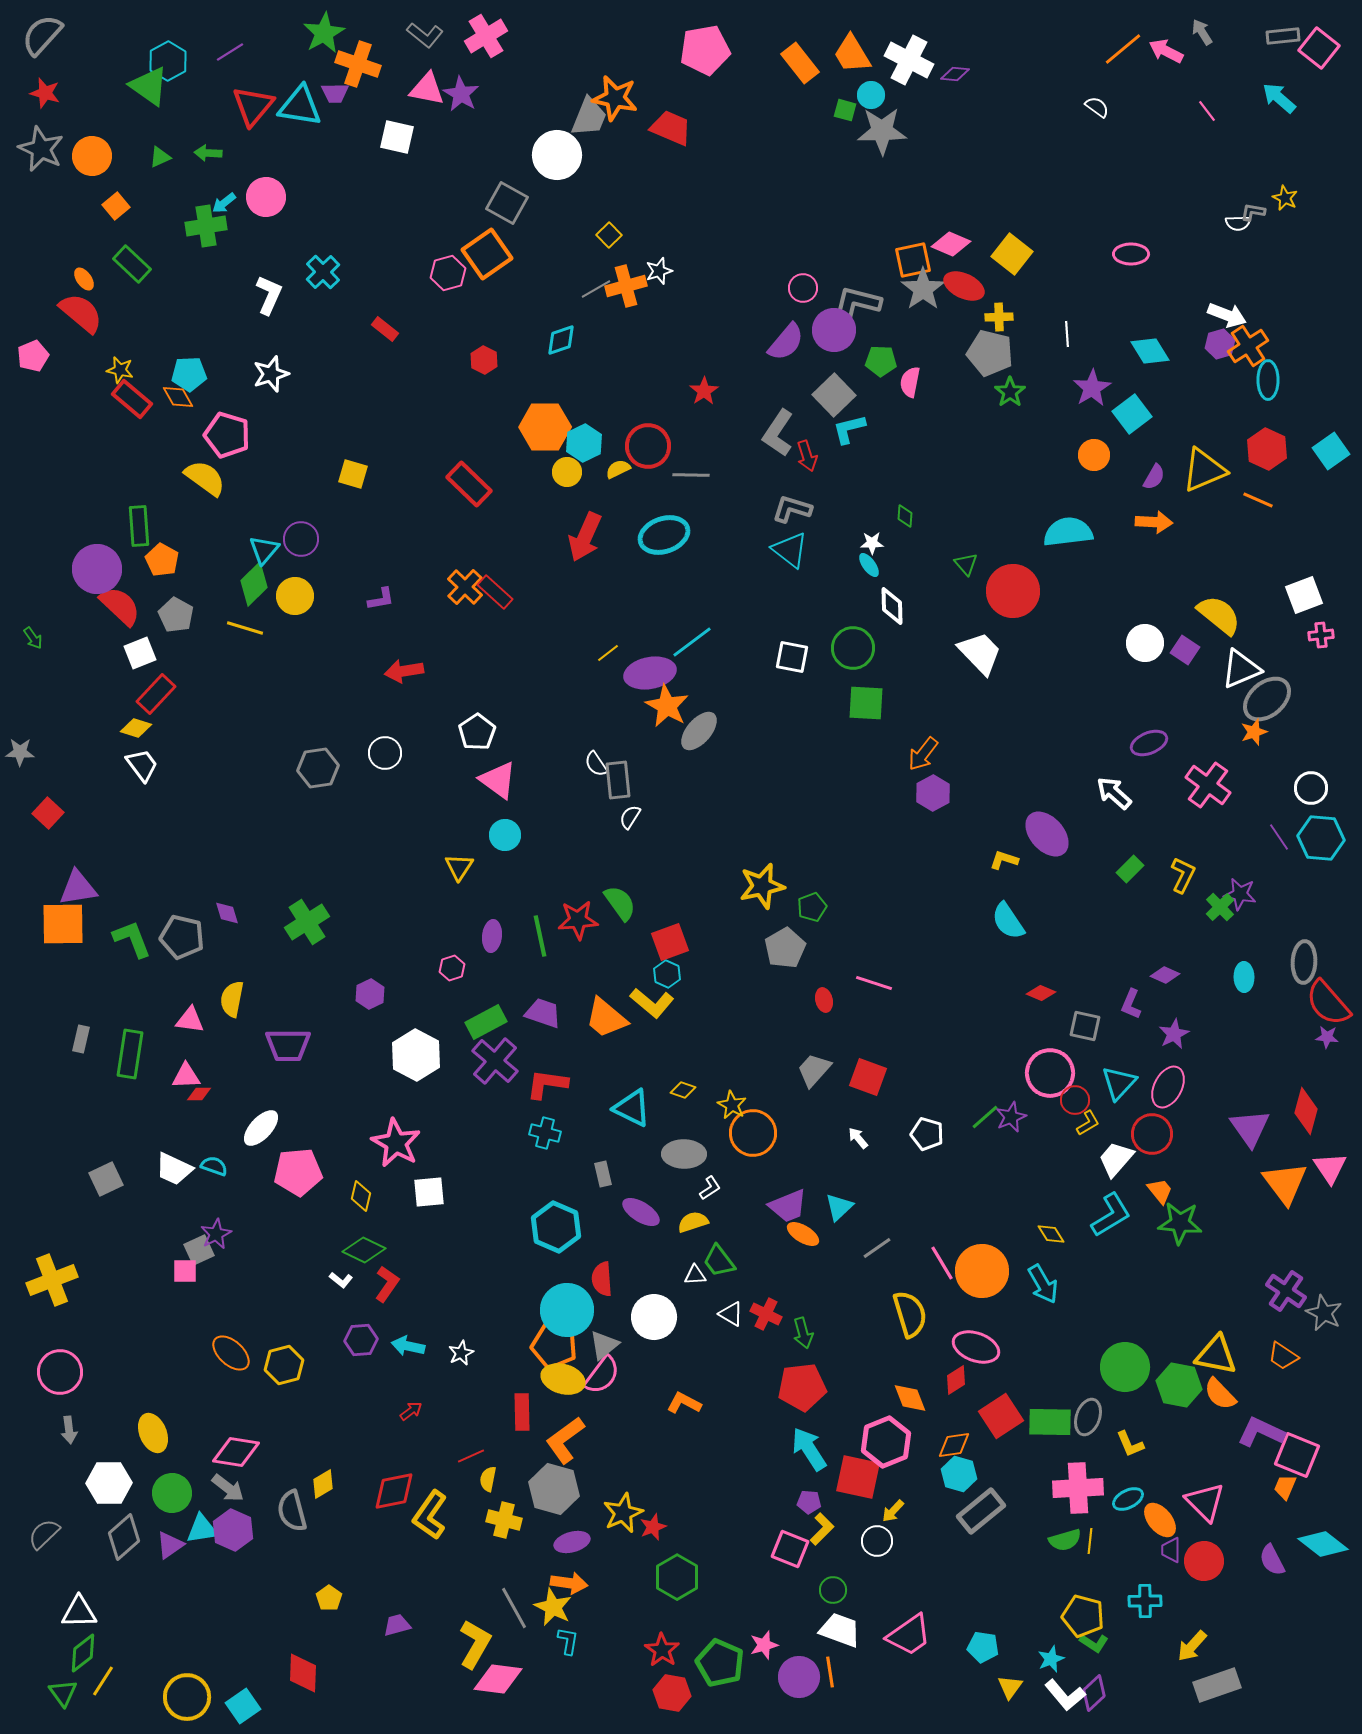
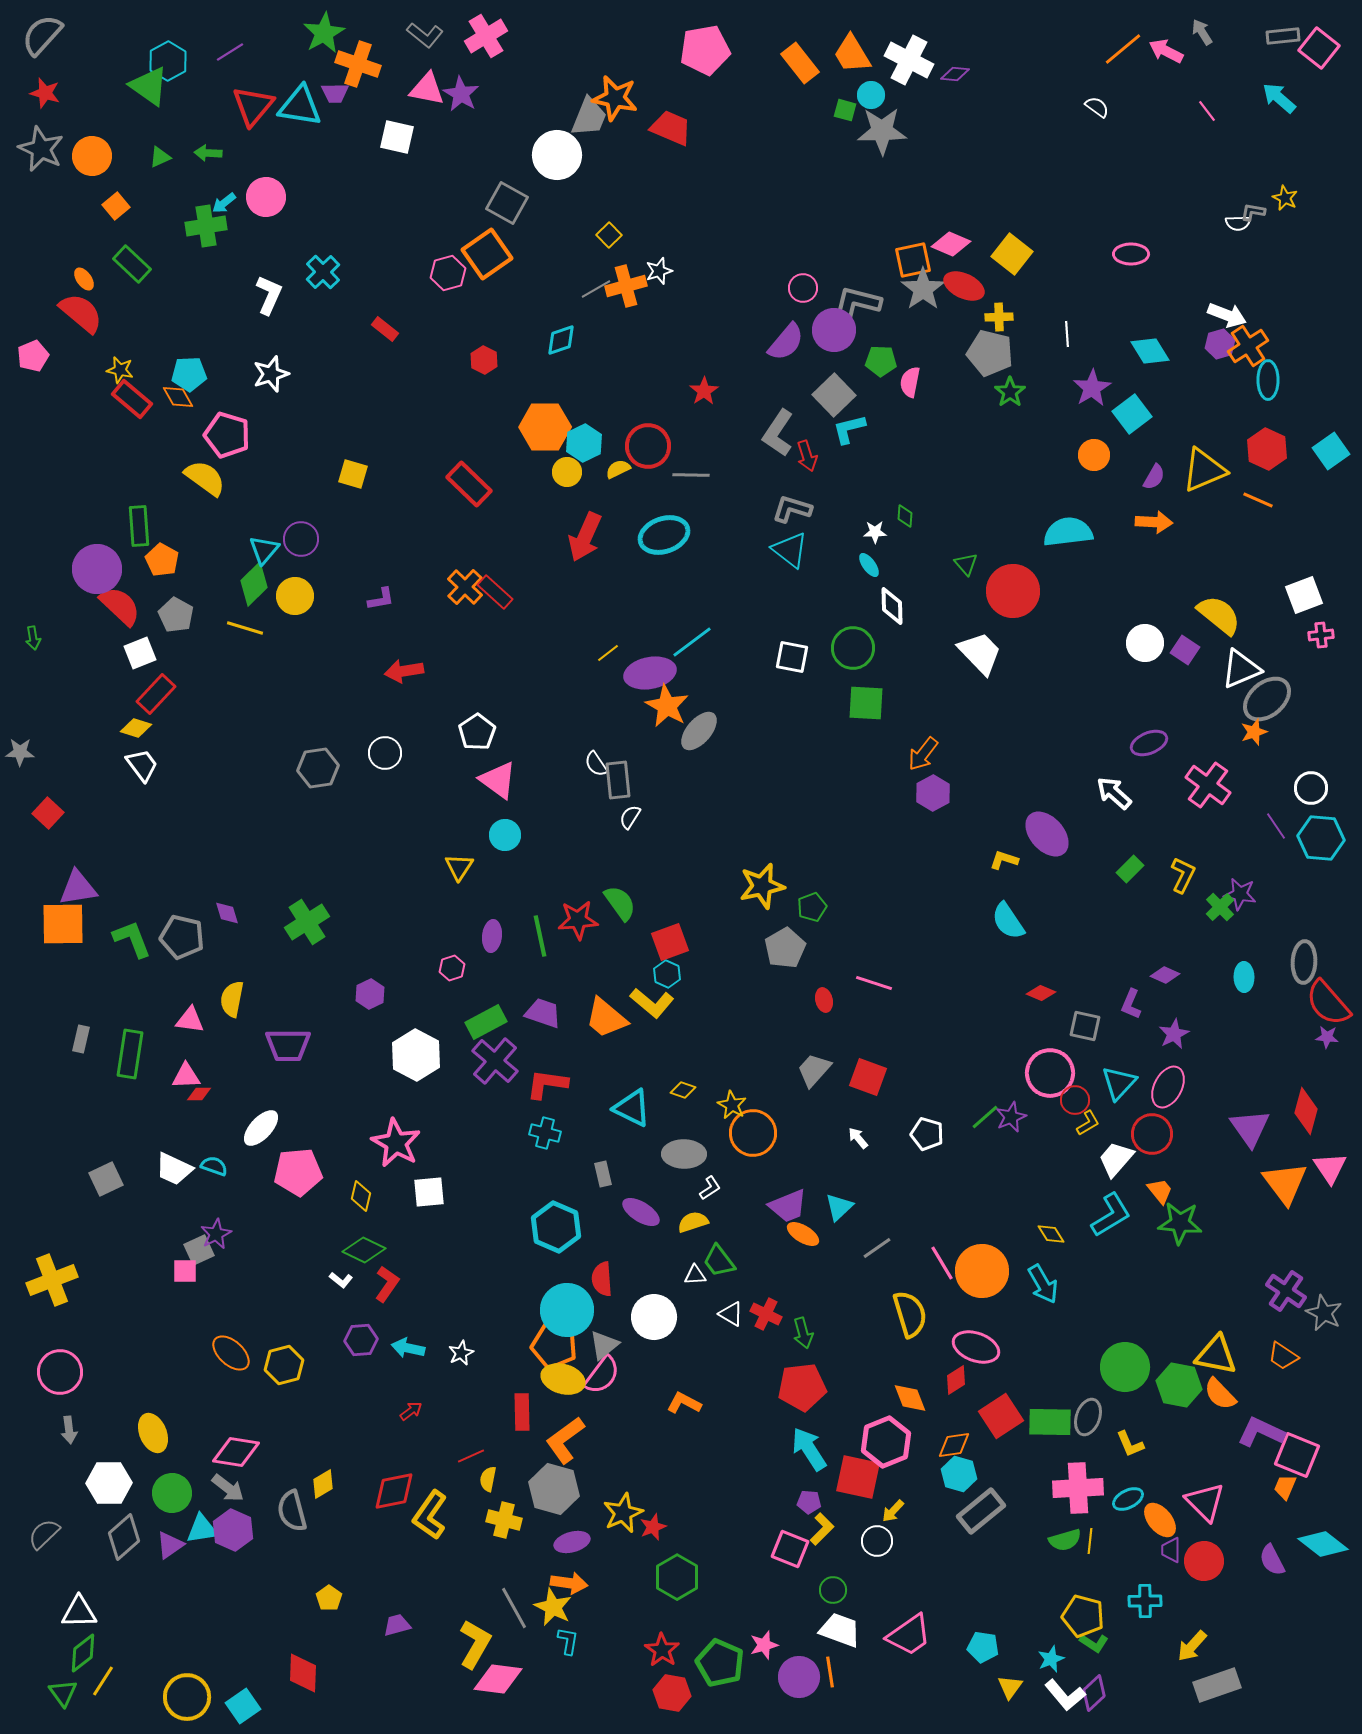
white star at (872, 543): moved 3 px right, 11 px up
green arrow at (33, 638): rotated 25 degrees clockwise
purple line at (1279, 837): moved 3 px left, 11 px up
cyan arrow at (408, 1346): moved 2 px down
